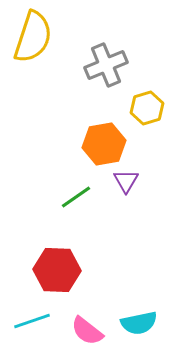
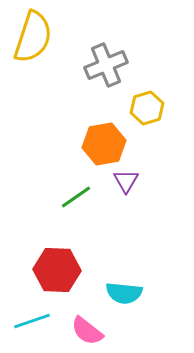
cyan semicircle: moved 15 px left, 30 px up; rotated 18 degrees clockwise
